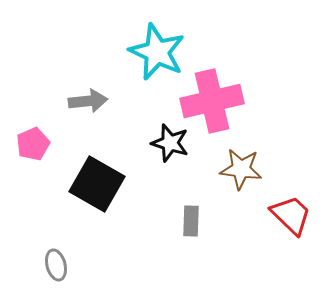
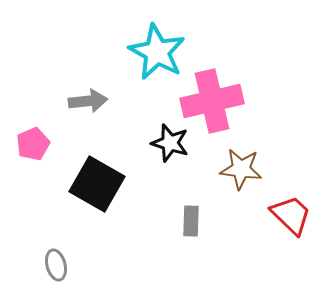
cyan star: rotated 4 degrees clockwise
